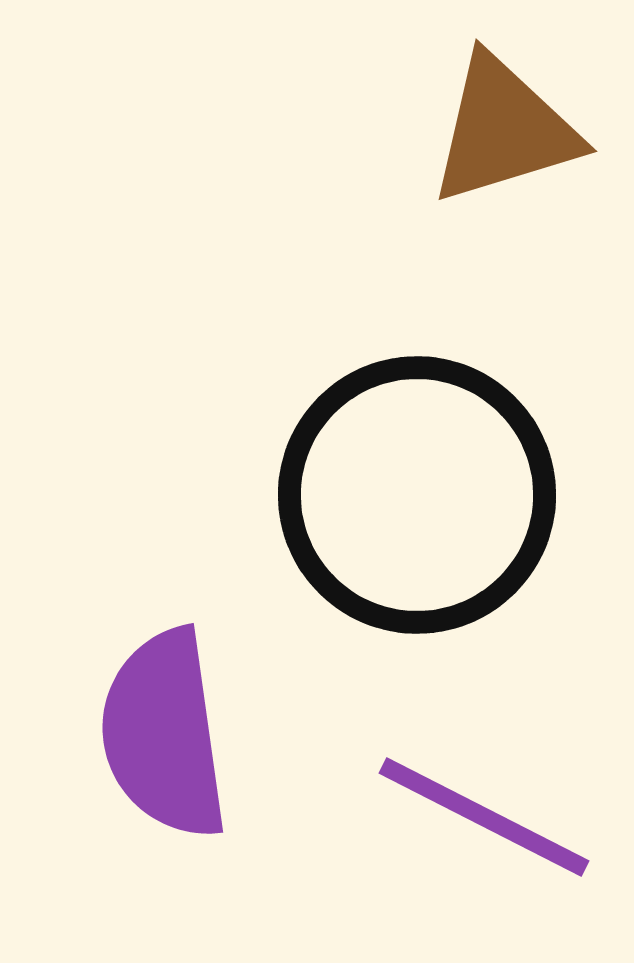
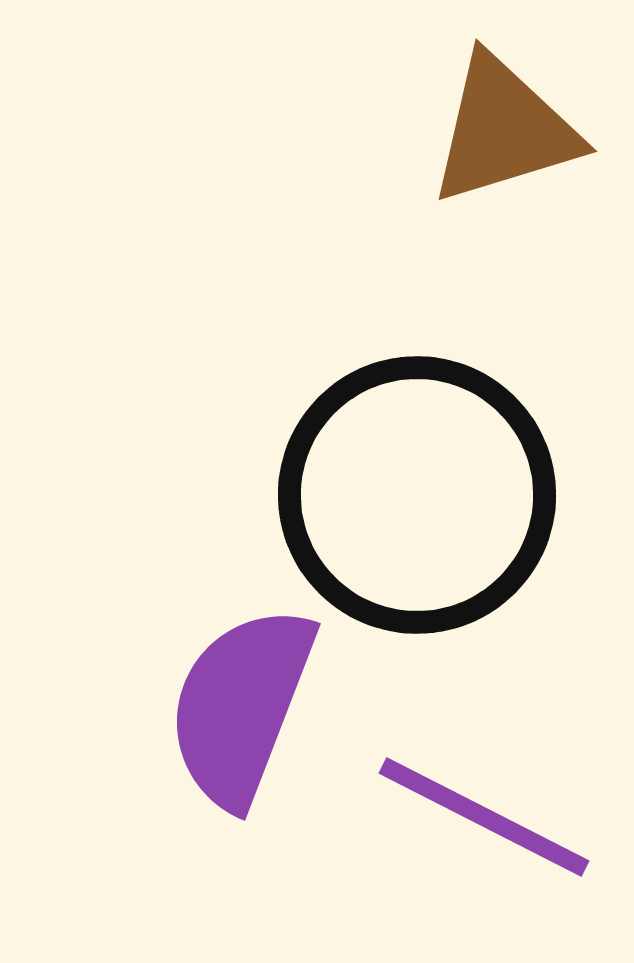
purple semicircle: moved 77 px right, 28 px up; rotated 29 degrees clockwise
